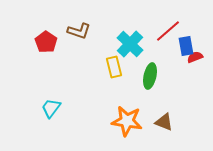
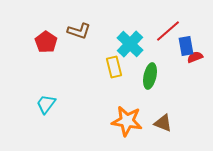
cyan trapezoid: moved 5 px left, 4 px up
brown triangle: moved 1 px left, 1 px down
